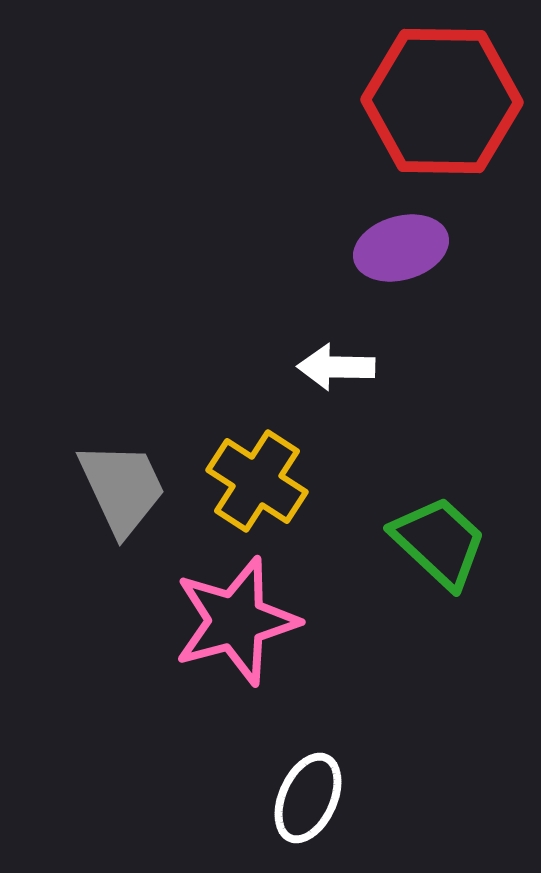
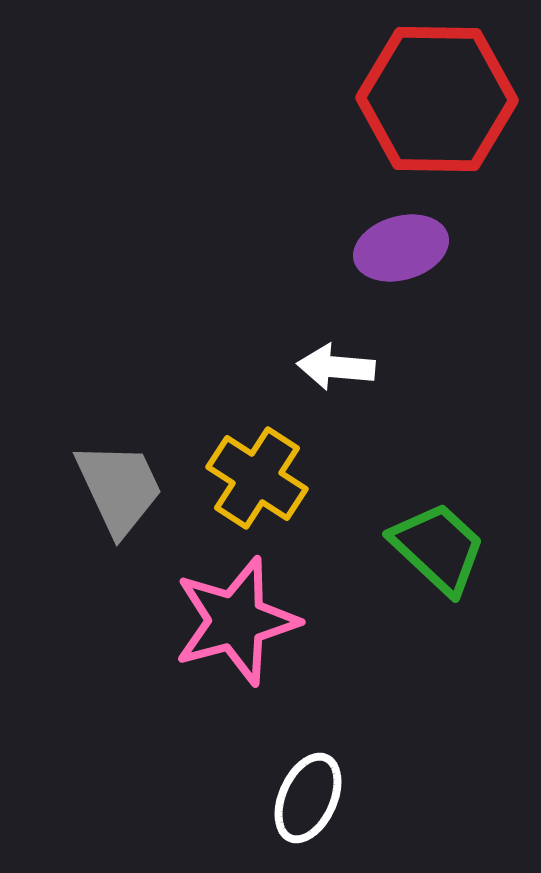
red hexagon: moved 5 px left, 2 px up
white arrow: rotated 4 degrees clockwise
yellow cross: moved 3 px up
gray trapezoid: moved 3 px left
green trapezoid: moved 1 px left, 6 px down
